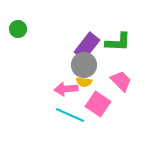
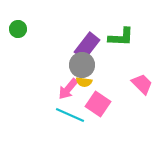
green L-shape: moved 3 px right, 5 px up
gray circle: moved 2 px left
pink trapezoid: moved 21 px right, 3 px down
pink arrow: moved 2 px right; rotated 45 degrees counterclockwise
